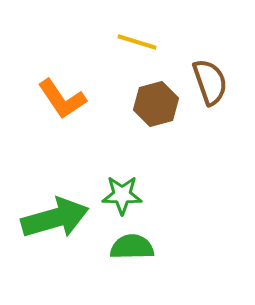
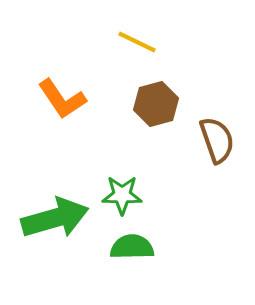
yellow line: rotated 9 degrees clockwise
brown semicircle: moved 7 px right, 58 px down
